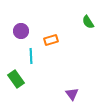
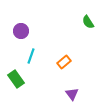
orange rectangle: moved 13 px right, 22 px down; rotated 24 degrees counterclockwise
cyan line: rotated 21 degrees clockwise
